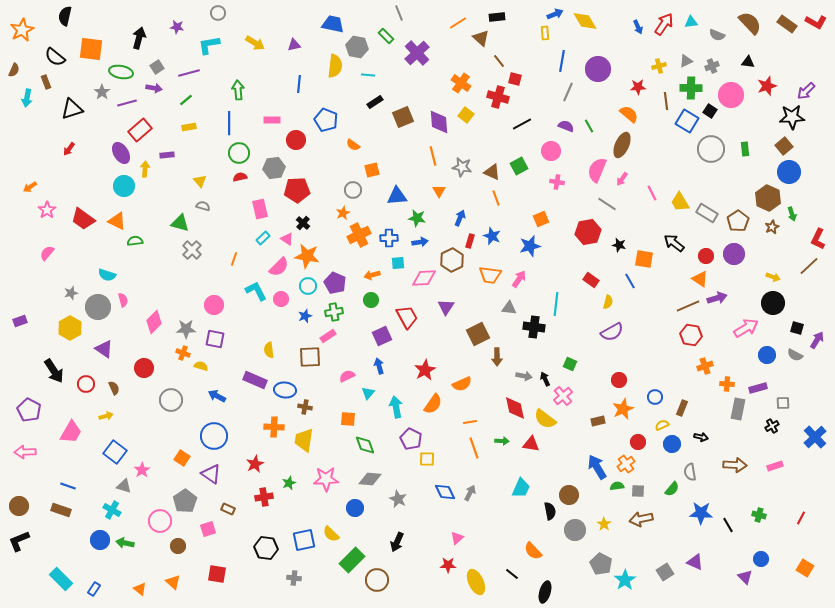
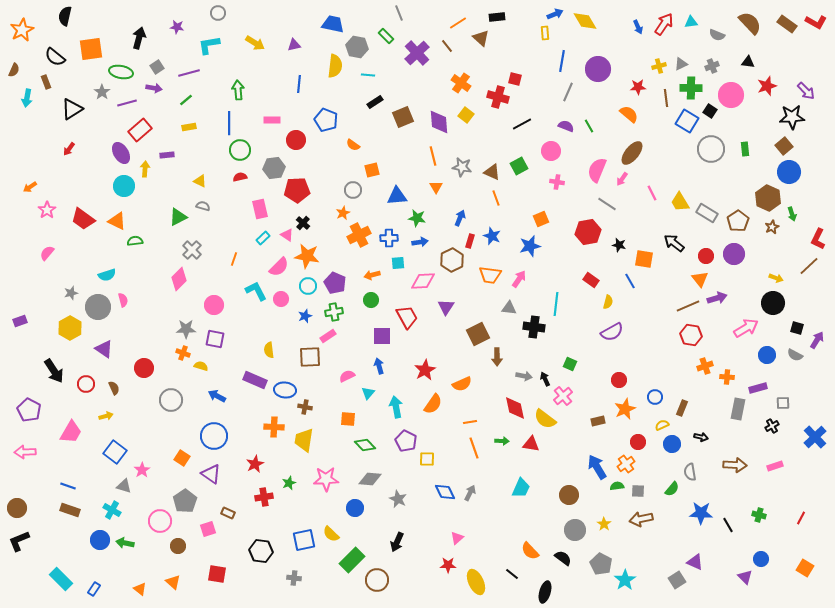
orange square at (91, 49): rotated 15 degrees counterclockwise
brown line at (499, 61): moved 52 px left, 15 px up
gray triangle at (686, 61): moved 5 px left, 3 px down
purple arrow at (806, 91): rotated 90 degrees counterclockwise
brown line at (666, 101): moved 3 px up
black triangle at (72, 109): rotated 15 degrees counterclockwise
brown ellipse at (622, 145): moved 10 px right, 8 px down; rotated 15 degrees clockwise
green circle at (239, 153): moved 1 px right, 3 px up
yellow triangle at (200, 181): rotated 24 degrees counterclockwise
orange triangle at (439, 191): moved 3 px left, 4 px up
green triangle at (180, 223): moved 2 px left, 6 px up; rotated 42 degrees counterclockwise
pink triangle at (287, 239): moved 4 px up
cyan semicircle at (107, 275): rotated 36 degrees counterclockwise
yellow arrow at (773, 277): moved 3 px right, 1 px down
pink diamond at (424, 278): moved 1 px left, 3 px down
orange triangle at (700, 279): rotated 18 degrees clockwise
pink diamond at (154, 322): moved 25 px right, 43 px up
purple square at (382, 336): rotated 24 degrees clockwise
orange cross at (727, 384): moved 7 px up
orange star at (623, 409): moved 2 px right
purple pentagon at (411, 439): moved 5 px left, 2 px down
green diamond at (365, 445): rotated 25 degrees counterclockwise
brown circle at (19, 506): moved 2 px left, 2 px down
brown rectangle at (228, 509): moved 4 px down
brown rectangle at (61, 510): moved 9 px right
black semicircle at (550, 511): moved 13 px right, 47 px down; rotated 42 degrees counterclockwise
black hexagon at (266, 548): moved 5 px left, 3 px down
orange semicircle at (533, 551): moved 3 px left
gray square at (665, 572): moved 12 px right, 8 px down
